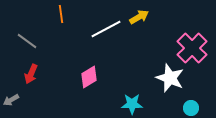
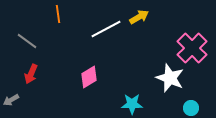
orange line: moved 3 px left
